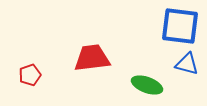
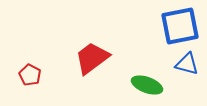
blue square: rotated 18 degrees counterclockwise
red trapezoid: rotated 30 degrees counterclockwise
red pentagon: rotated 25 degrees counterclockwise
